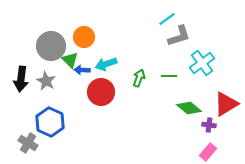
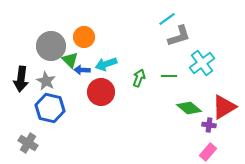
red triangle: moved 2 px left, 3 px down
blue hexagon: moved 14 px up; rotated 12 degrees counterclockwise
